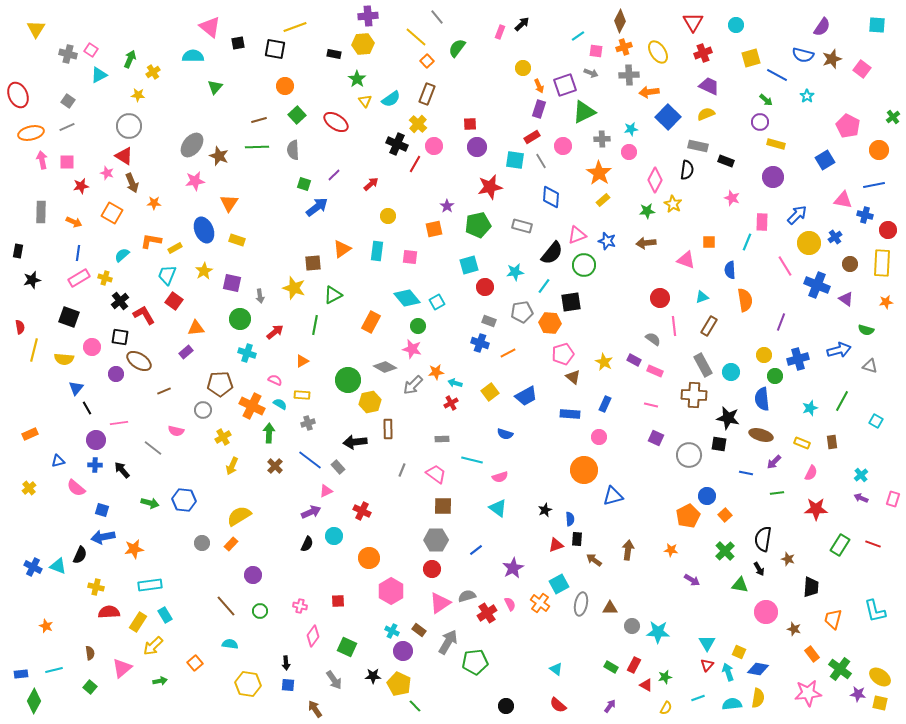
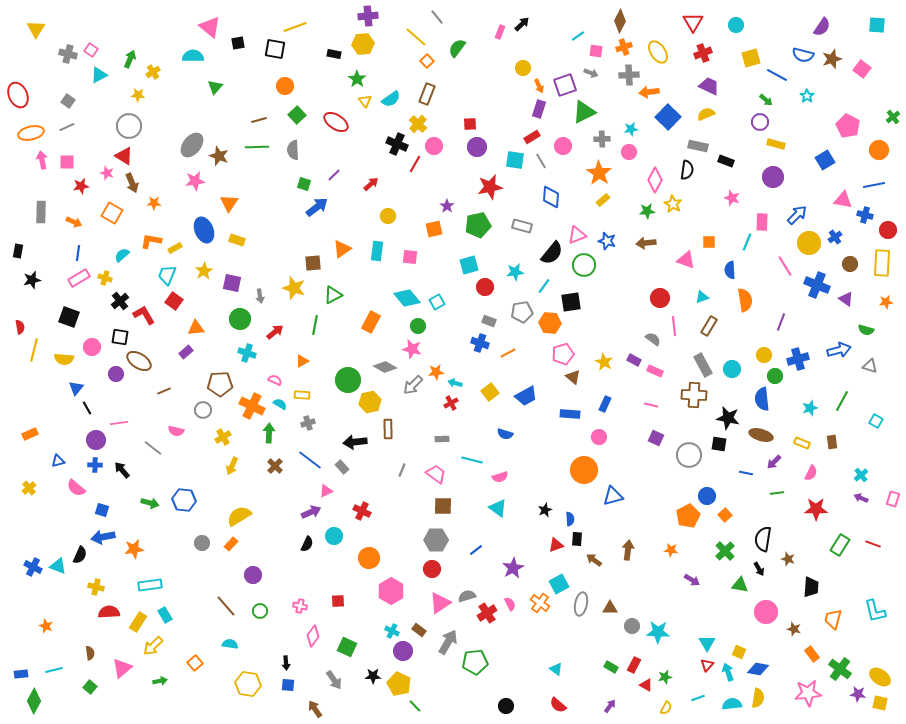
cyan circle at (731, 372): moved 1 px right, 3 px up
gray rectangle at (338, 467): moved 4 px right
